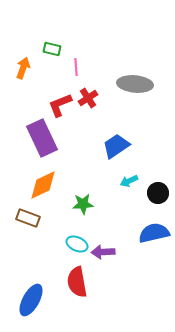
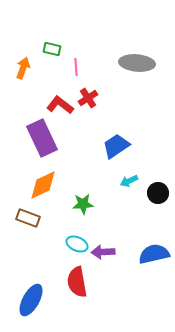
gray ellipse: moved 2 px right, 21 px up
red L-shape: rotated 60 degrees clockwise
blue semicircle: moved 21 px down
